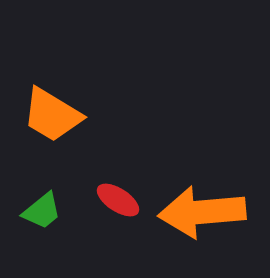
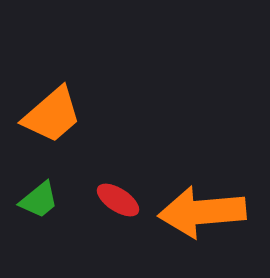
orange trapezoid: rotated 72 degrees counterclockwise
green trapezoid: moved 3 px left, 11 px up
